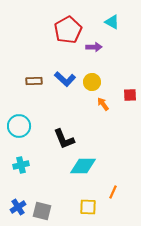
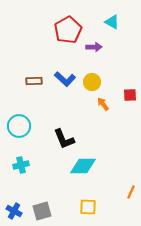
orange line: moved 18 px right
blue cross: moved 4 px left, 4 px down; rotated 28 degrees counterclockwise
gray square: rotated 30 degrees counterclockwise
